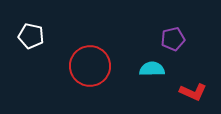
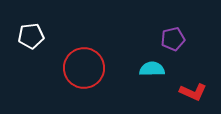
white pentagon: rotated 20 degrees counterclockwise
red circle: moved 6 px left, 2 px down
